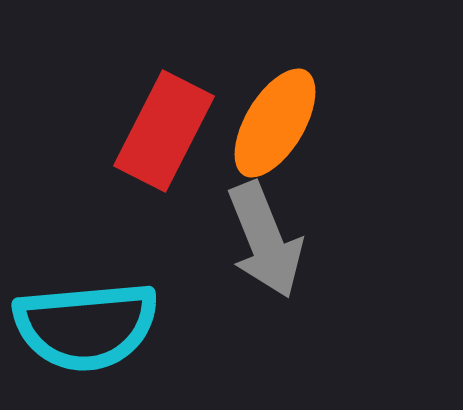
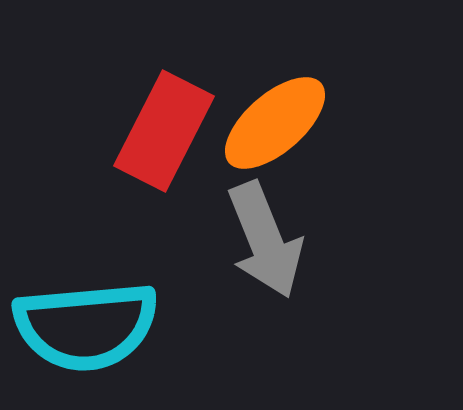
orange ellipse: rotated 18 degrees clockwise
